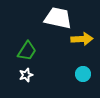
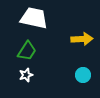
white trapezoid: moved 24 px left
cyan circle: moved 1 px down
